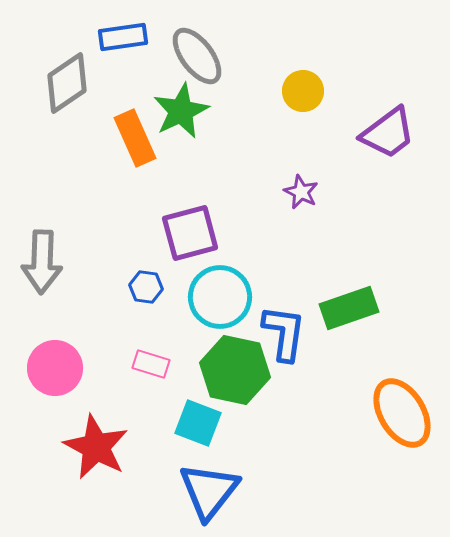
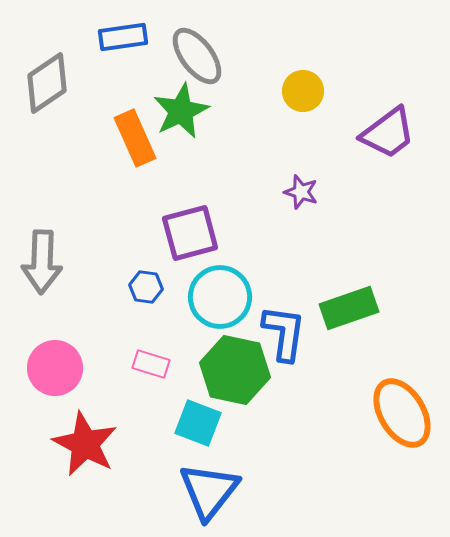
gray diamond: moved 20 px left
purple star: rotated 8 degrees counterclockwise
red star: moved 11 px left, 3 px up
